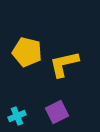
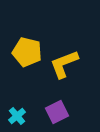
yellow L-shape: rotated 8 degrees counterclockwise
cyan cross: rotated 18 degrees counterclockwise
